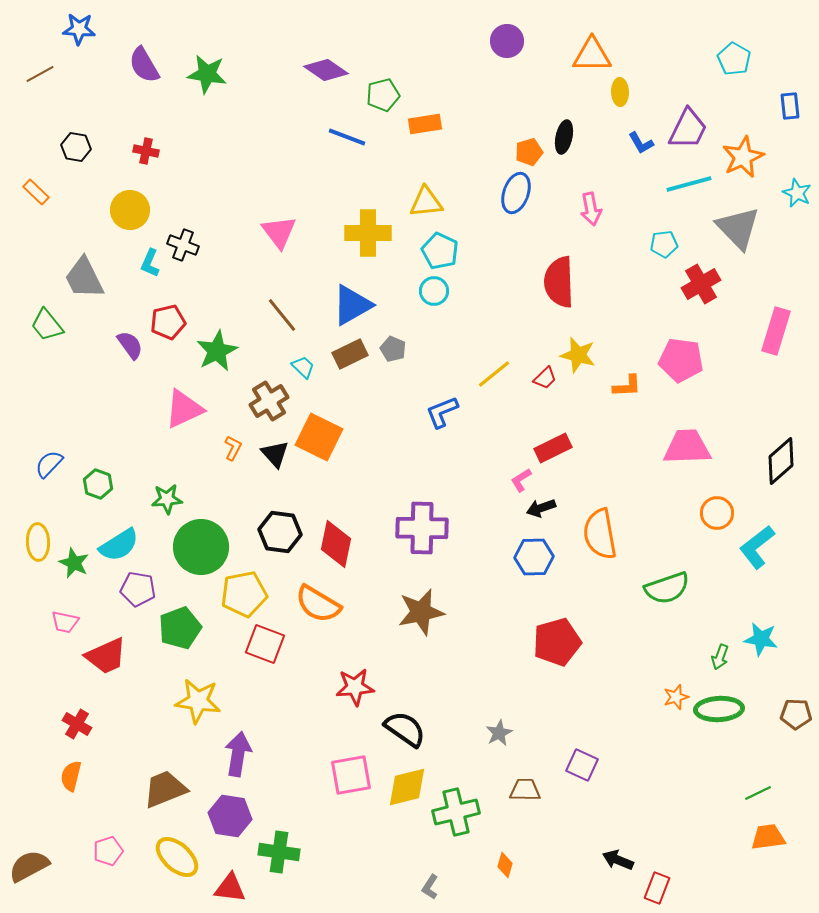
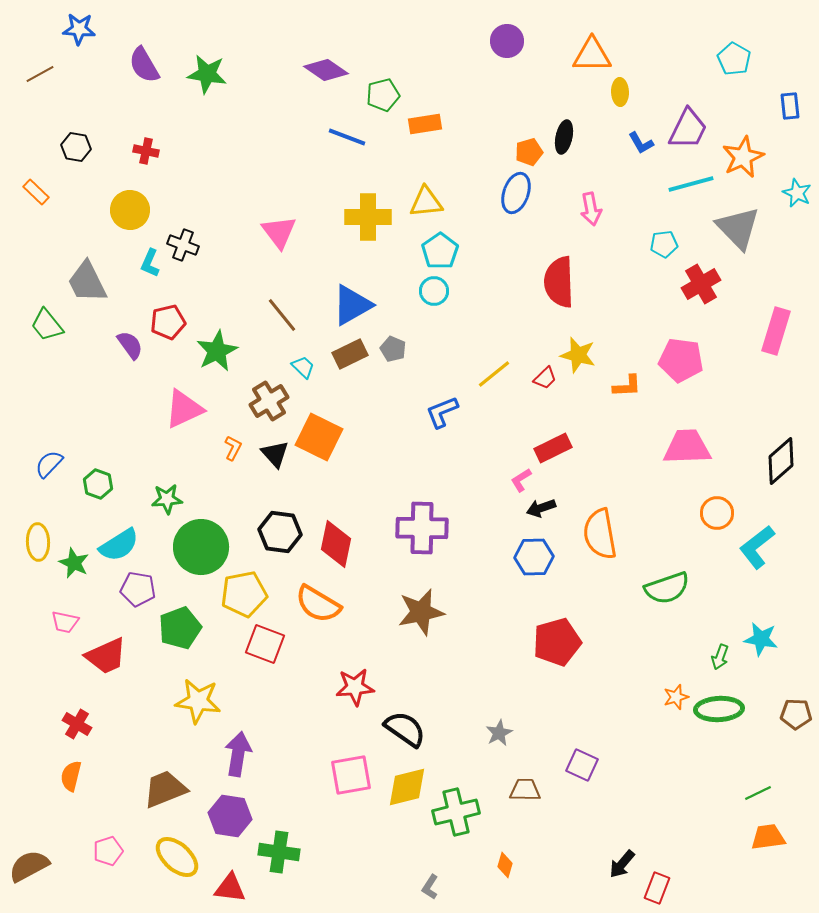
cyan line at (689, 184): moved 2 px right
yellow cross at (368, 233): moved 16 px up
cyan pentagon at (440, 251): rotated 12 degrees clockwise
gray trapezoid at (84, 278): moved 3 px right, 4 px down
black arrow at (618, 860): moved 4 px right, 4 px down; rotated 72 degrees counterclockwise
